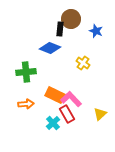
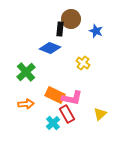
green cross: rotated 36 degrees counterclockwise
pink L-shape: moved 1 px right, 1 px up; rotated 145 degrees clockwise
